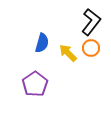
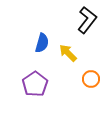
black L-shape: moved 4 px left, 2 px up
orange circle: moved 31 px down
